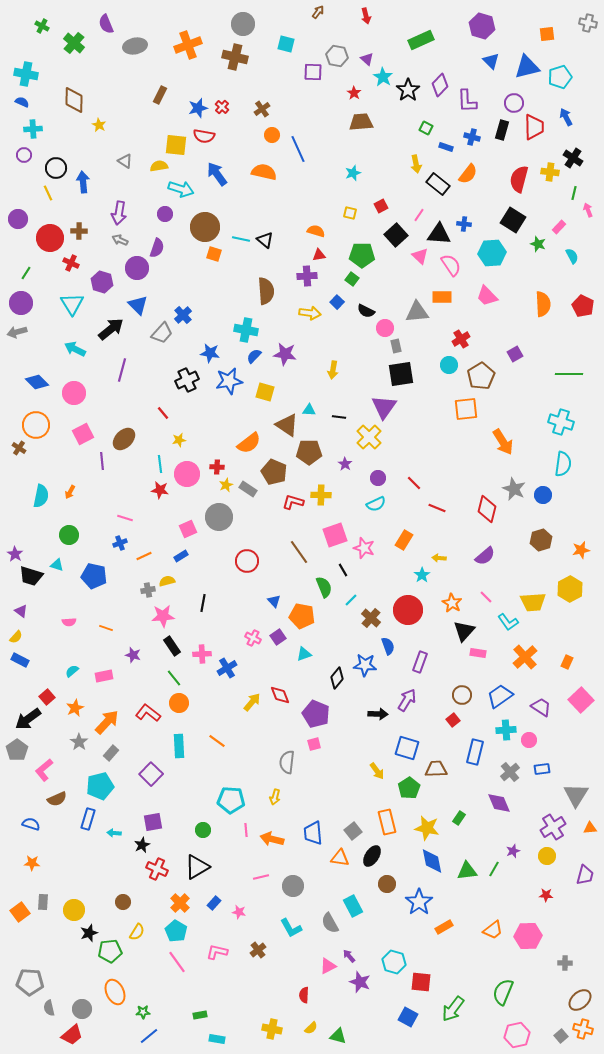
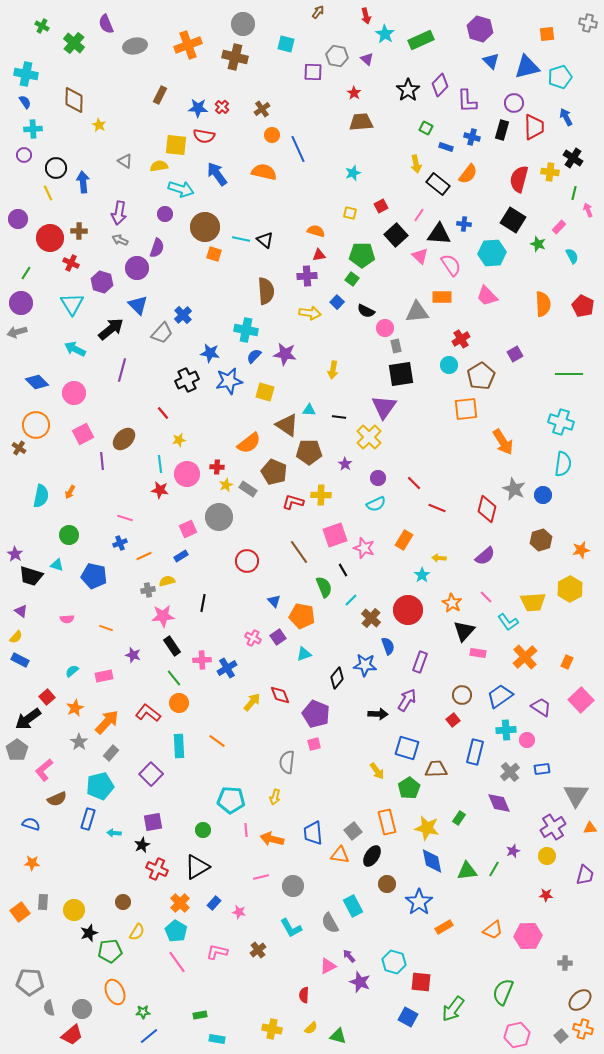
purple hexagon at (482, 26): moved 2 px left, 3 px down
cyan star at (383, 77): moved 2 px right, 43 px up
blue semicircle at (22, 102): moved 3 px right; rotated 32 degrees clockwise
blue star at (198, 108): rotated 18 degrees clockwise
pink semicircle at (69, 622): moved 2 px left, 3 px up
pink cross at (202, 654): moved 6 px down
pink circle at (529, 740): moved 2 px left
orange triangle at (340, 858): moved 3 px up
